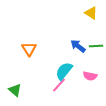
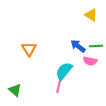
yellow triangle: moved 2 px down
pink semicircle: moved 15 px up
pink line: rotated 28 degrees counterclockwise
